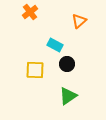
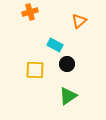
orange cross: rotated 21 degrees clockwise
